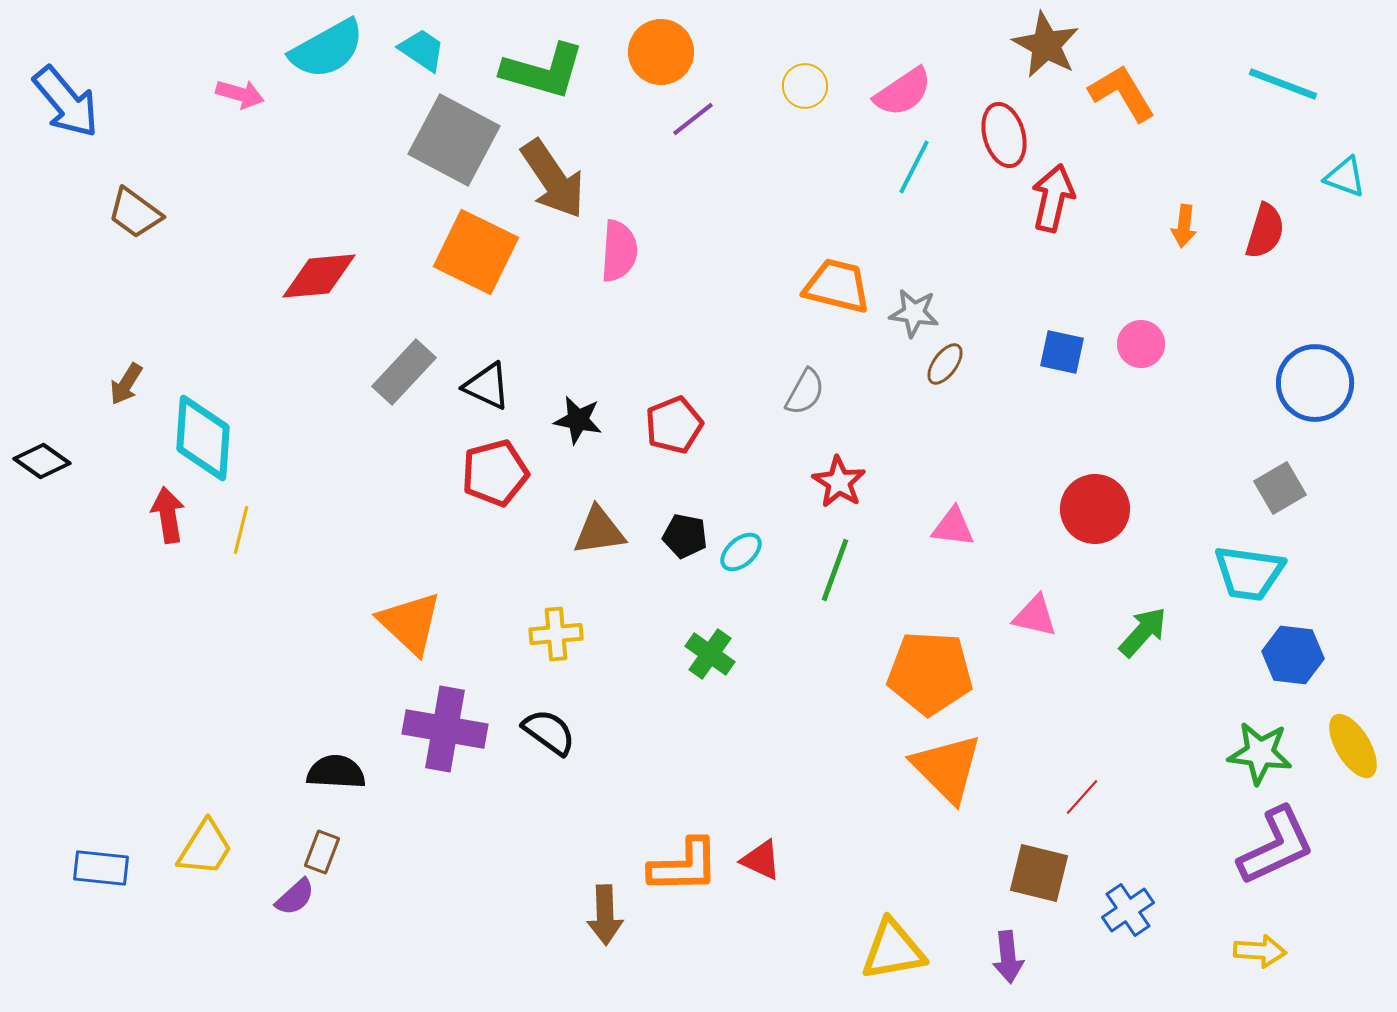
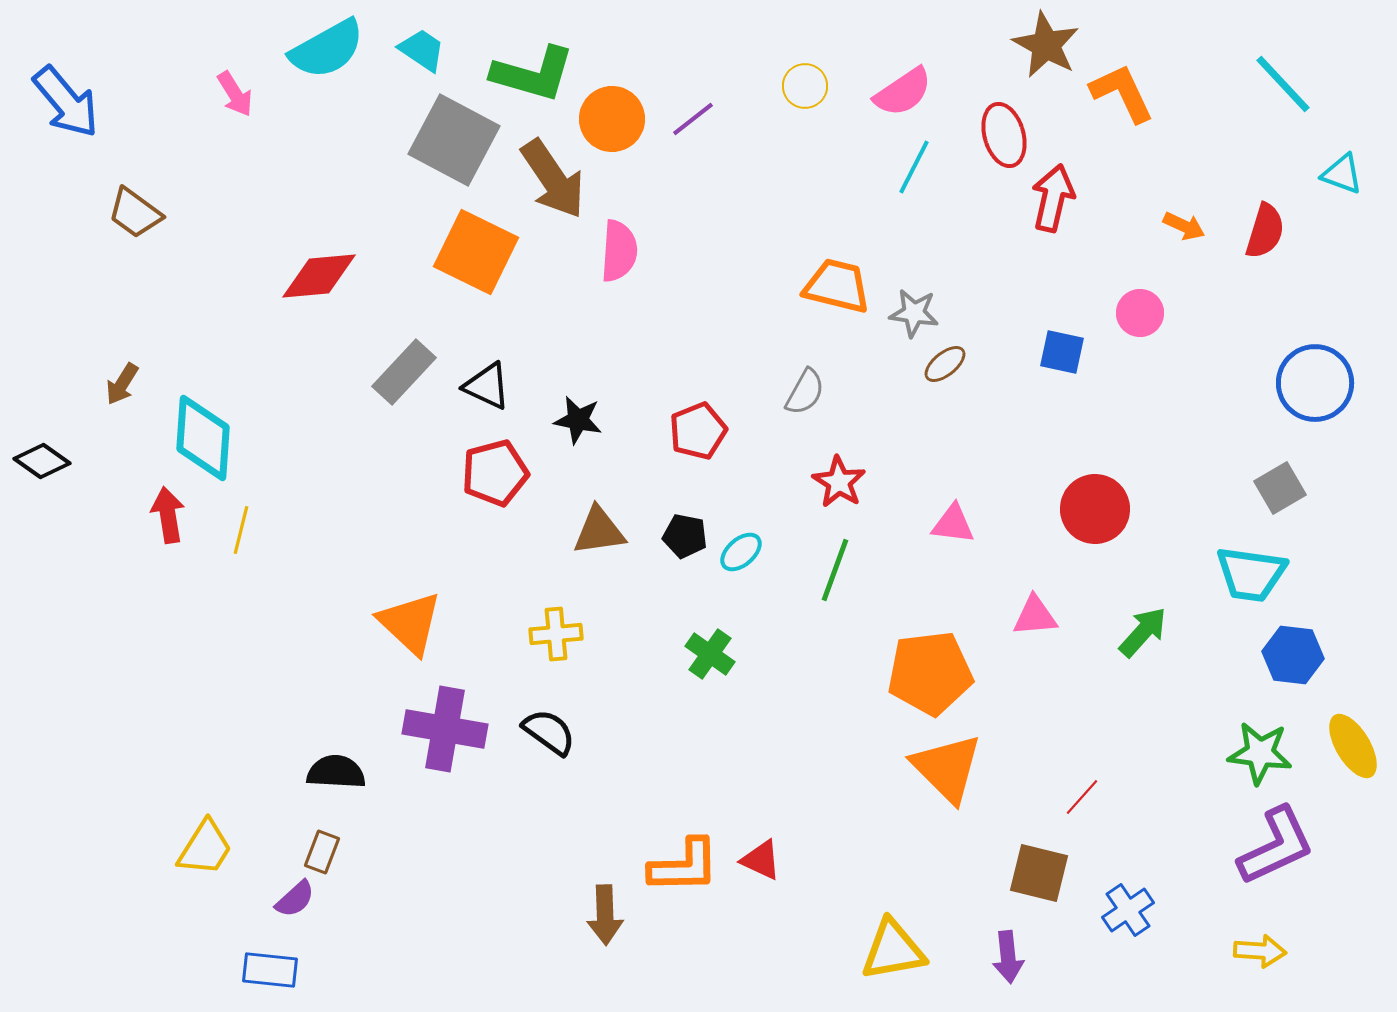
orange circle at (661, 52): moved 49 px left, 67 px down
green L-shape at (543, 71): moved 10 px left, 3 px down
cyan line at (1283, 84): rotated 26 degrees clockwise
orange L-shape at (1122, 93): rotated 6 degrees clockwise
pink arrow at (240, 94): moved 5 px left; rotated 42 degrees clockwise
cyan triangle at (1345, 177): moved 3 px left, 3 px up
orange arrow at (1184, 226): rotated 72 degrees counterclockwise
pink circle at (1141, 344): moved 1 px left, 31 px up
brown ellipse at (945, 364): rotated 15 degrees clockwise
brown arrow at (126, 384): moved 4 px left
red pentagon at (674, 425): moved 24 px right, 6 px down
pink triangle at (953, 527): moved 3 px up
cyan trapezoid at (1249, 573): moved 2 px right, 1 px down
pink triangle at (1035, 616): rotated 18 degrees counterclockwise
orange pentagon at (930, 673): rotated 10 degrees counterclockwise
blue rectangle at (101, 868): moved 169 px right, 102 px down
purple semicircle at (295, 897): moved 2 px down
